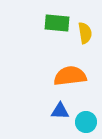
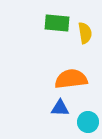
orange semicircle: moved 1 px right, 3 px down
blue triangle: moved 3 px up
cyan circle: moved 2 px right
